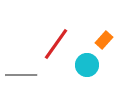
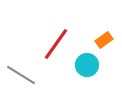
orange rectangle: rotated 12 degrees clockwise
gray line: rotated 32 degrees clockwise
